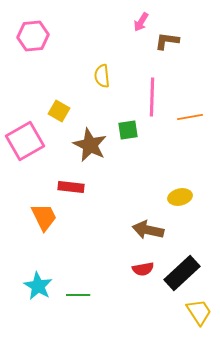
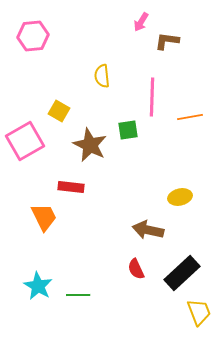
red semicircle: moved 7 px left; rotated 75 degrees clockwise
yellow trapezoid: rotated 12 degrees clockwise
